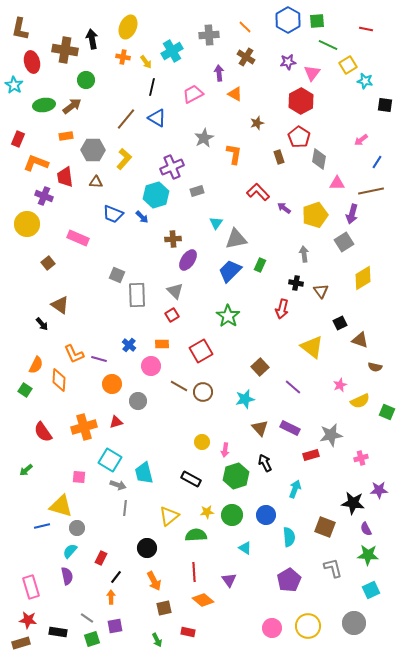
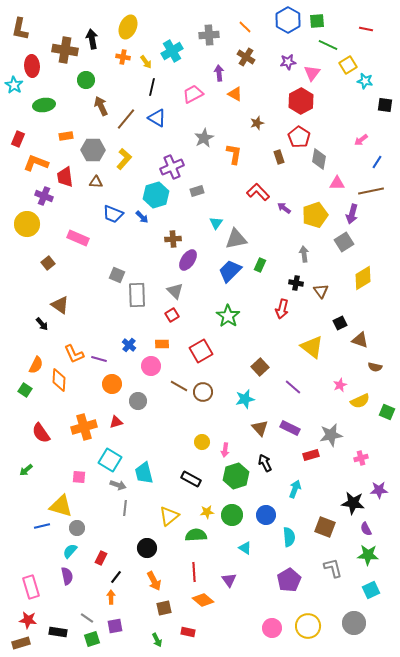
red ellipse at (32, 62): moved 4 px down; rotated 10 degrees clockwise
brown arrow at (72, 106): moved 29 px right; rotated 78 degrees counterclockwise
red semicircle at (43, 432): moved 2 px left, 1 px down
